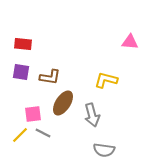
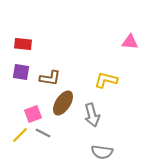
brown L-shape: moved 1 px down
pink square: rotated 12 degrees counterclockwise
gray semicircle: moved 2 px left, 2 px down
